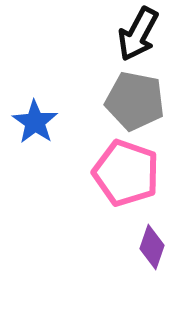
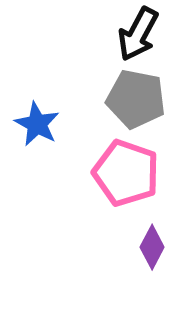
gray pentagon: moved 1 px right, 2 px up
blue star: moved 2 px right, 2 px down; rotated 6 degrees counterclockwise
purple diamond: rotated 9 degrees clockwise
